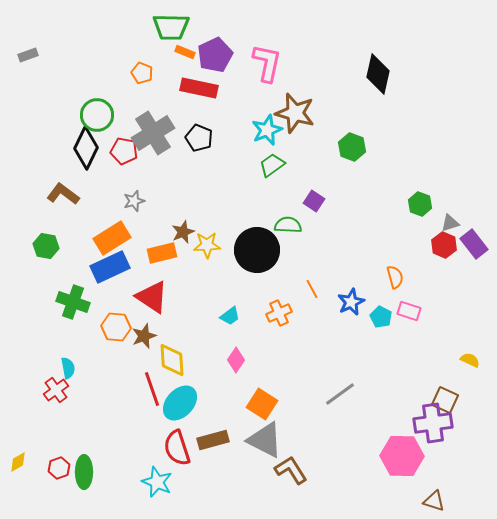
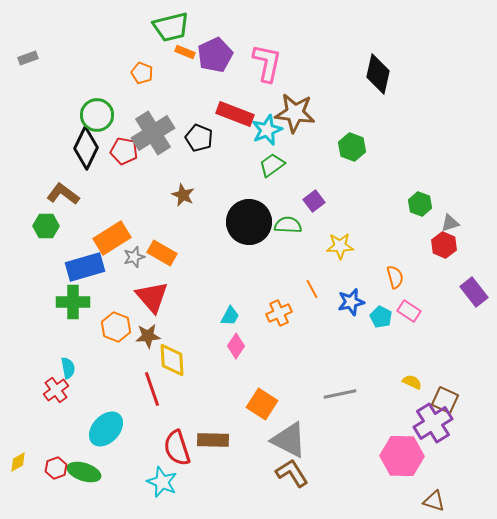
green trapezoid at (171, 27): rotated 15 degrees counterclockwise
gray rectangle at (28, 55): moved 3 px down
red rectangle at (199, 88): moved 36 px right, 26 px down; rotated 9 degrees clockwise
brown star at (295, 113): rotated 9 degrees counterclockwise
gray star at (134, 201): moved 56 px down
purple square at (314, 201): rotated 20 degrees clockwise
brown star at (183, 232): moved 37 px up; rotated 25 degrees counterclockwise
purple rectangle at (474, 244): moved 48 px down
yellow star at (207, 245): moved 133 px right, 1 px down
green hexagon at (46, 246): moved 20 px up; rotated 10 degrees counterclockwise
black circle at (257, 250): moved 8 px left, 28 px up
orange rectangle at (162, 253): rotated 44 degrees clockwise
blue rectangle at (110, 267): moved 25 px left; rotated 9 degrees clockwise
red triangle at (152, 297): rotated 15 degrees clockwise
green cross at (73, 302): rotated 20 degrees counterclockwise
blue star at (351, 302): rotated 12 degrees clockwise
pink rectangle at (409, 311): rotated 15 degrees clockwise
cyan trapezoid at (230, 316): rotated 25 degrees counterclockwise
orange hexagon at (116, 327): rotated 16 degrees clockwise
brown star at (144, 336): moved 4 px right; rotated 15 degrees clockwise
pink diamond at (236, 360): moved 14 px up
yellow semicircle at (470, 360): moved 58 px left, 22 px down
gray line at (340, 394): rotated 24 degrees clockwise
cyan ellipse at (180, 403): moved 74 px left, 26 px down
purple cross at (433, 423): rotated 24 degrees counterclockwise
brown rectangle at (213, 440): rotated 16 degrees clockwise
gray triangle at (265, 440): moved 24 px right
red hexagon at (59, 468): moved 3 px left
brown L-shape at (291, 470): moved 1 px right, 3 px down
green ellipse at (84, 472): rotated 72 degrees counterclockwise
cyan star at (157, 482): moved 5 px right
